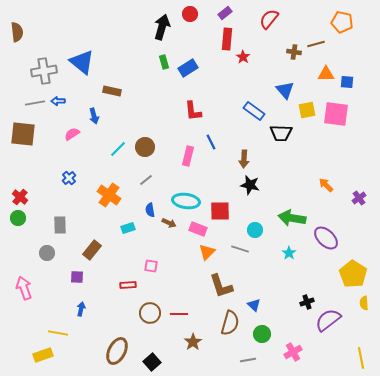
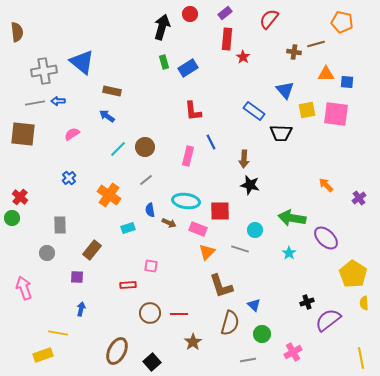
blue arrow at (94, 116): moved 13 px right; rotated 140 degrees clockwise
green circle at (18, 218): moved 6 px left
